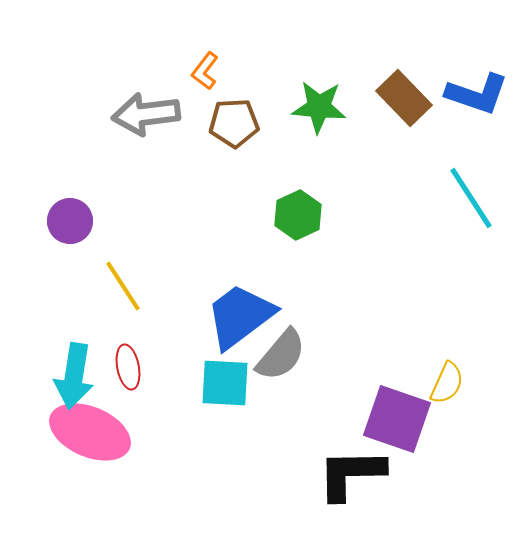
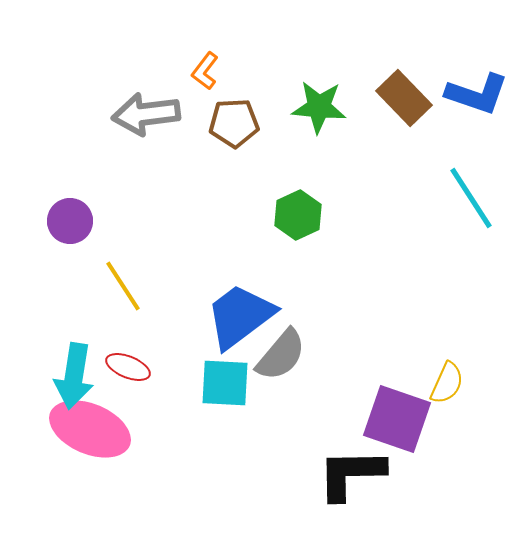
red ellipse: rotated 57 degrees counterclockwise
pink ellipse: moved 3 px up
